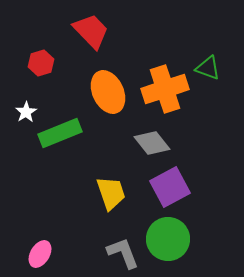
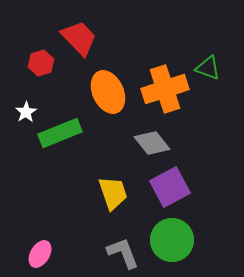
red trapezoid: moved 12 px left, 7 px down
yellow trapezoid: moved 2 px right
green circle: moved 4 px right, 1 px down
